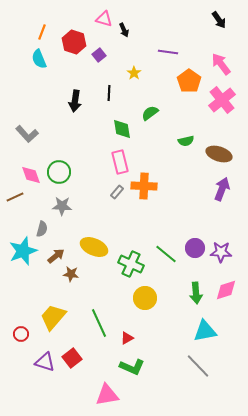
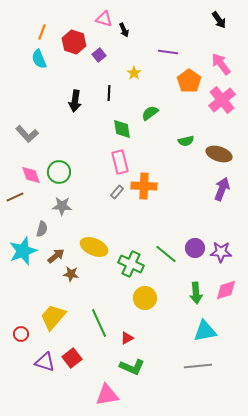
gray line at (198, 366): rotated 52 degrees counterclockwise
